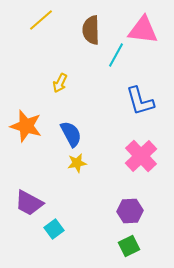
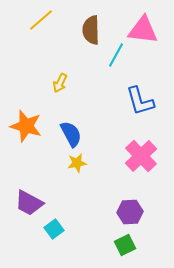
purple hexagon: moved 1 px down
green square: moved 4 px left, 1 px up
